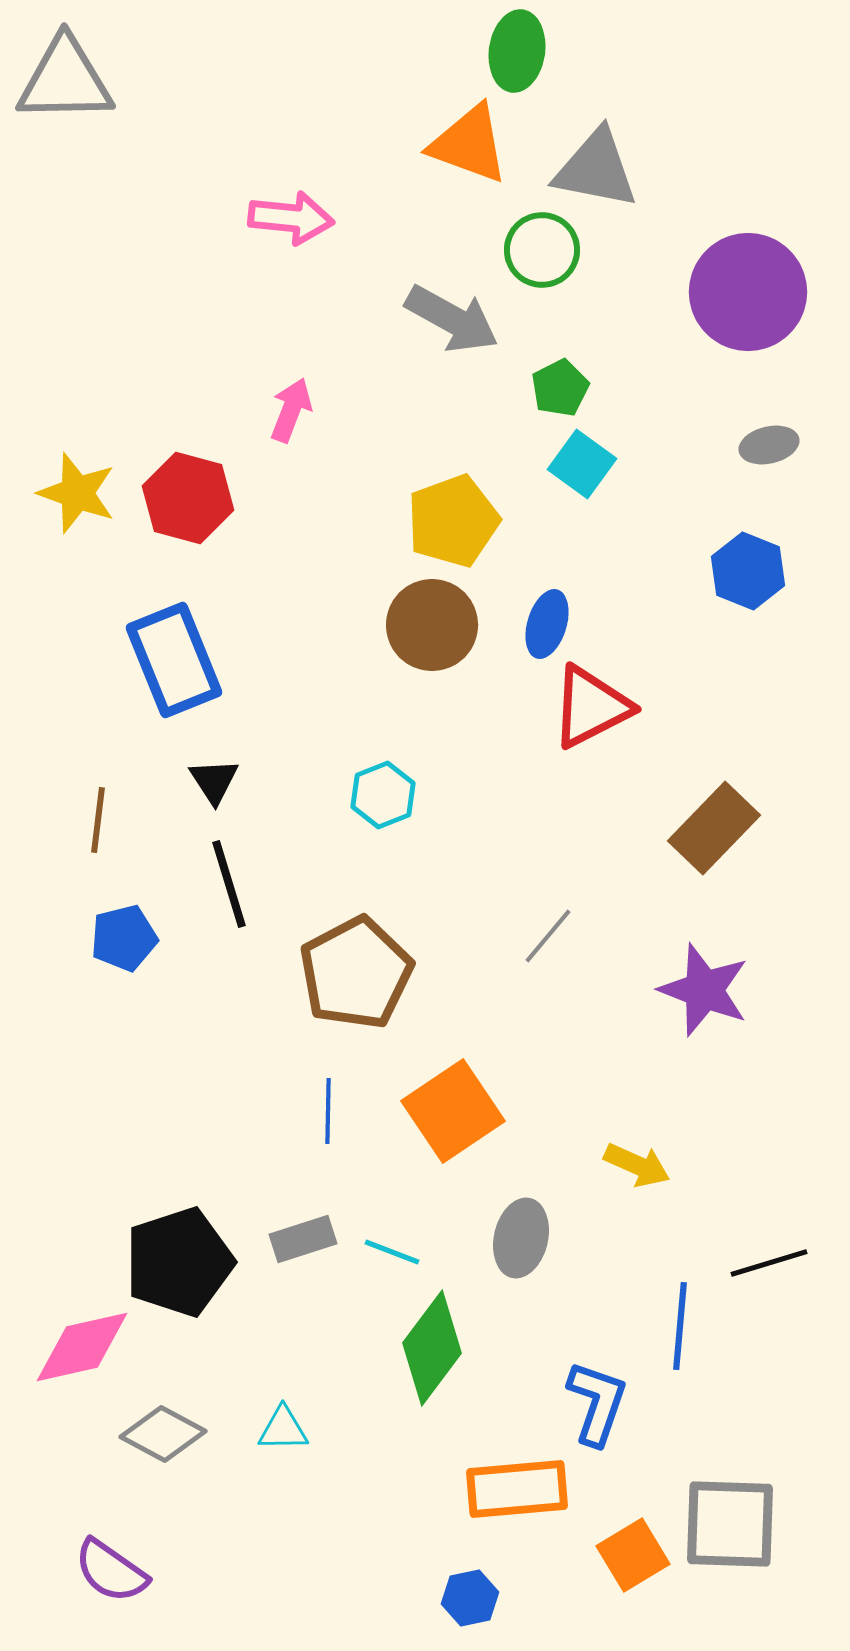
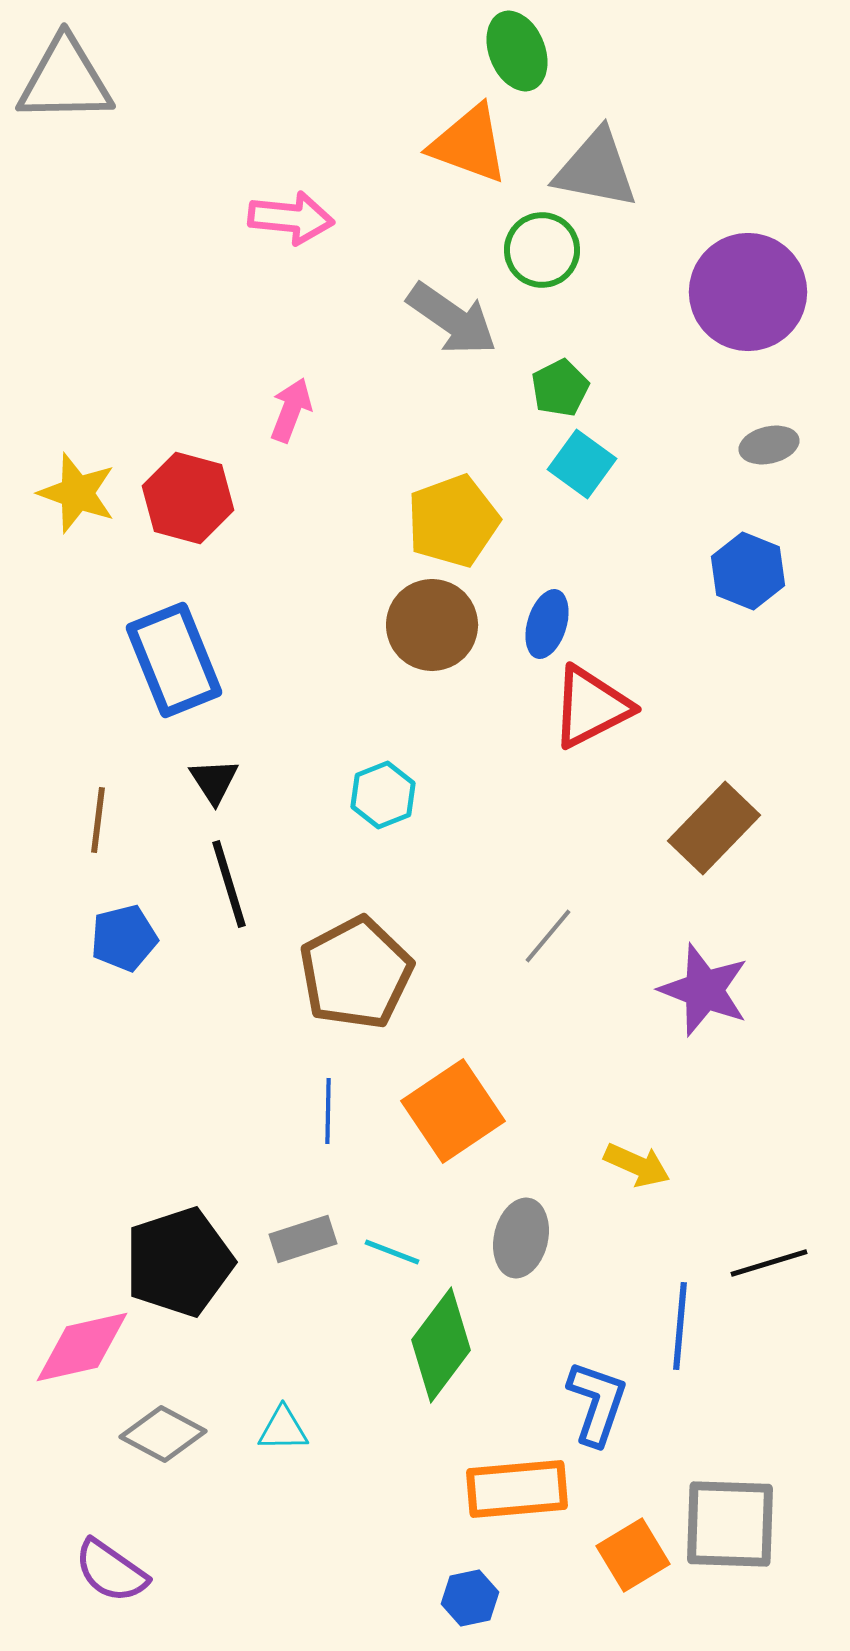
green ellipse at (517, 51): rotated 30 degrees counterclockwise
gray arrow at (452, 319): rotated 6 degrees clockwise
green diamond at (432, 1348): moved 9 px right, 3 px up
